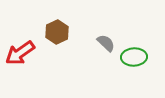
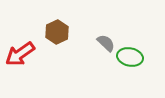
red arrow: moved 1 px down
green ellipse: moved 4 px left; rotated 15 degrees clockwise
